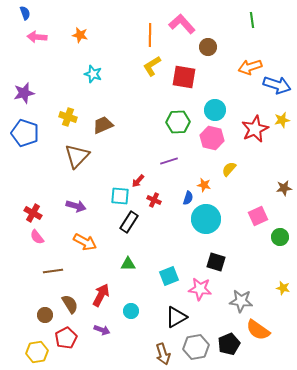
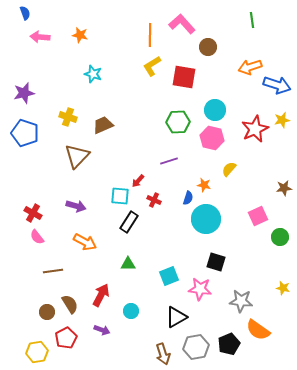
pink arrow at (37, 37): moved 3 px right
brown circle at (45, 315): moved 2 px right, 3 px up
